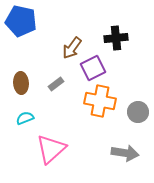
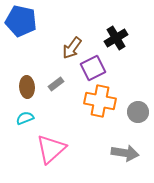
black cross: rotated 25 degrees counterclockwise
brown ellipse: moved 6 px right, 4 px down
